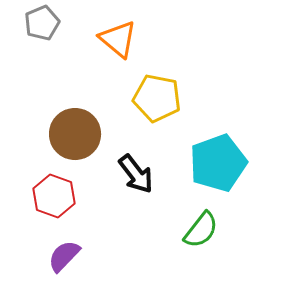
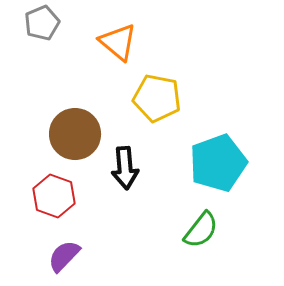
orange triangle: moved 3 px down
black arrow: moved 11 px left, 6 px up; rotated 33 degrees clockwise
